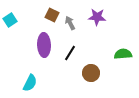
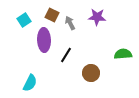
cyan square: moved 14 px right
purple ellipse: moved 5 px up
black line: moved 4 px left, 2 px down
